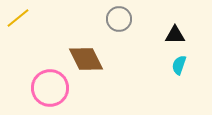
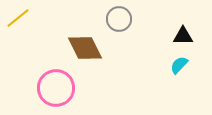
black triangle: moved 8 px right, 1 px down
brown diamond: moved 1 px left, 11 px up
cyan semicircle: rotated 24 degrees clockwise
pink circle: moved 6 px right
